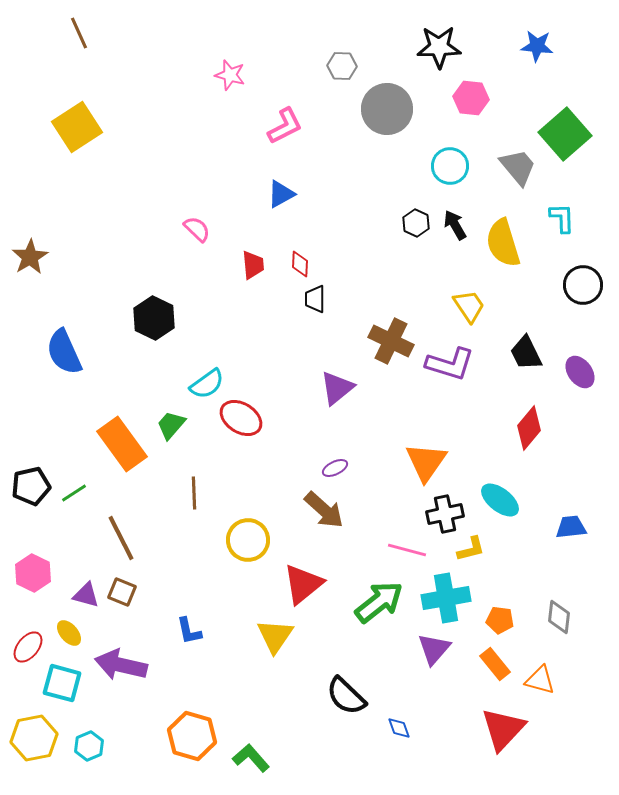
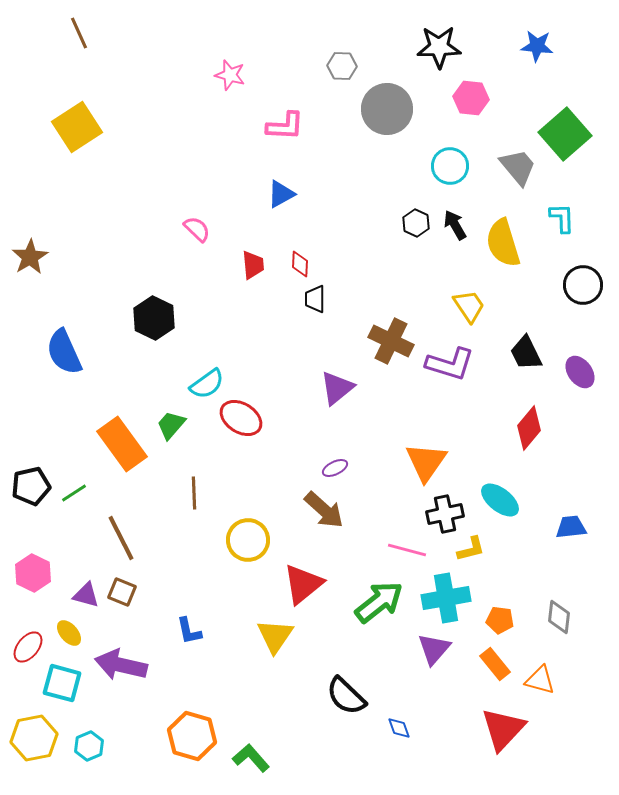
pink L-shape at (285, 126): rotated 30 degrees clockwise
